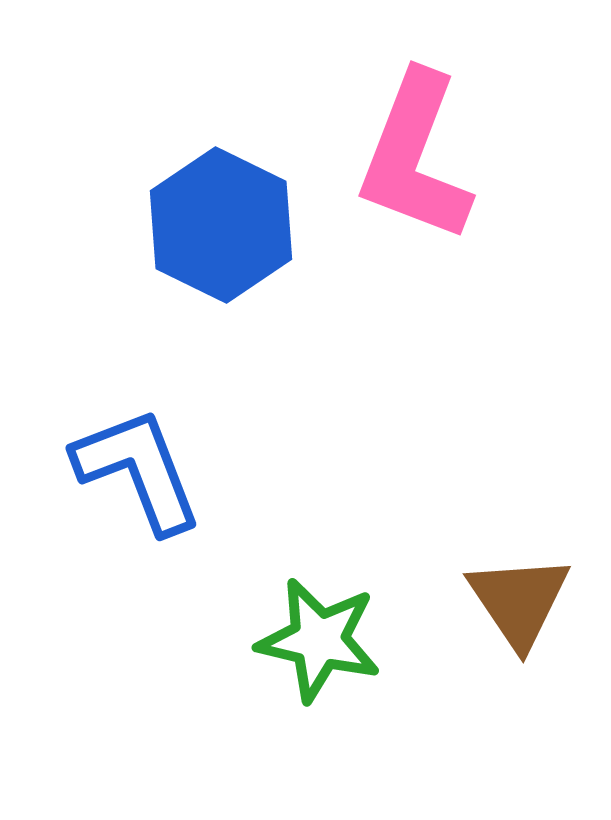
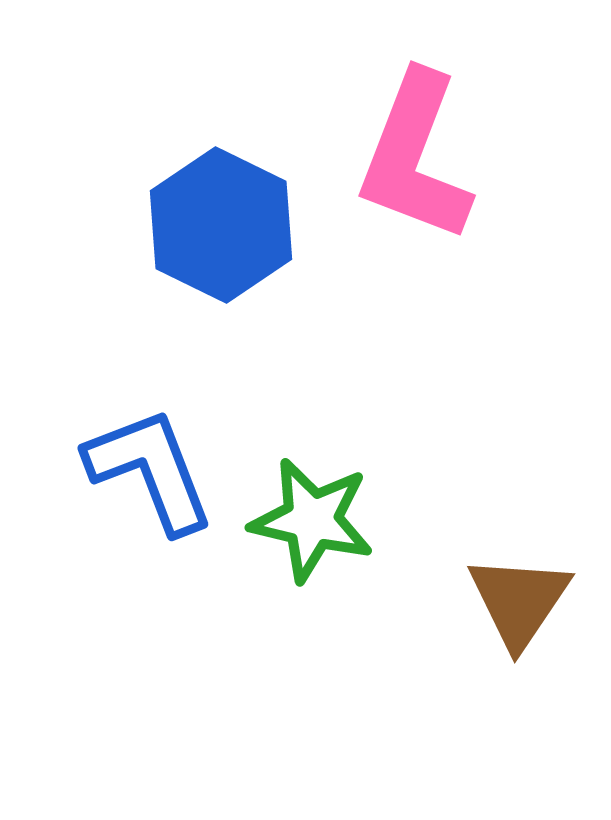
blue L-shape: moved 12 px right
brown triangle: rotated 8 degrees clockwise
green star: moved 7 px left, 120 px up
